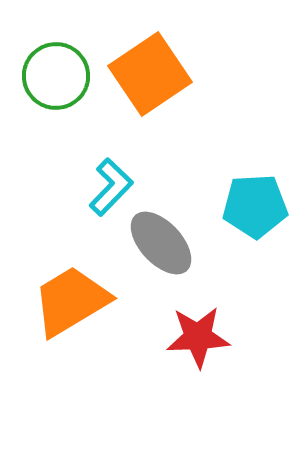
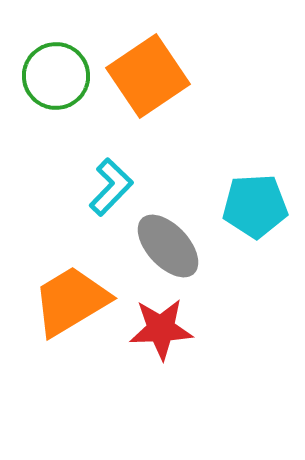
orange square: moved 2 px left, 2 px down
gray ellipse: moved 7 px right, 3 px down
red star: moved 37 px left, 8 px up
